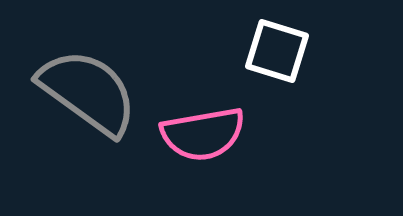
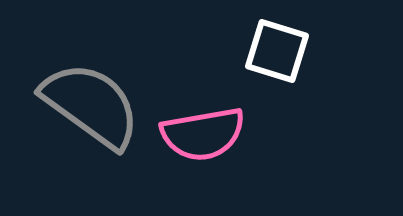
gray semicircle: moved 3 px right, 13 px down
